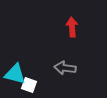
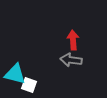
red arrow: moved 1 px right, 13 px down
gray arrow: moved 6 px right, 8 px up
